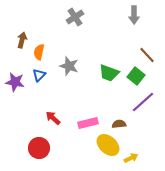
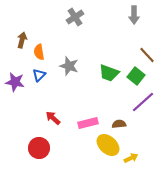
orange semicircle: rotated 21 degrees counterclockwise
